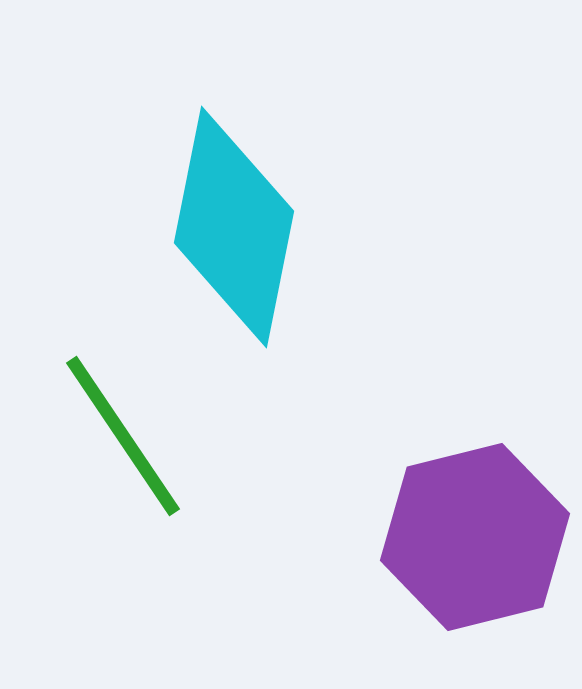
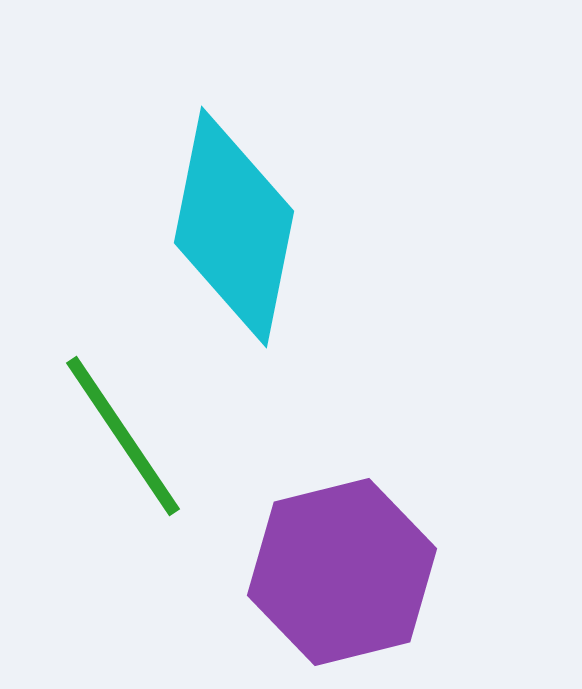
purple hexagon: moved 133 px left, 35 px down
